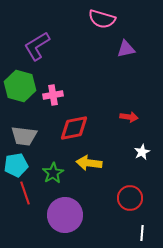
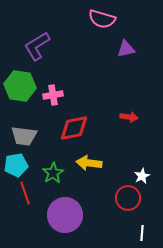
green hexagon: rotated 8 degrees counterclockwise
white star: moved 24 px down
red circle: moved 2 px left
